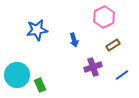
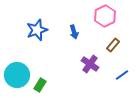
pink hexagon: moved 1 px right, 1 px up
blue star: rotated 10 degrees counterclockwise
blue arrow: moved 8 px up
brown rectangle: rotated 16 degrees counterclockwise
purple cross: moved 3 px left, 3 px up; rotated 36 degrees counterclockwise
green rectangle: rotated 56 degrees clockwise
